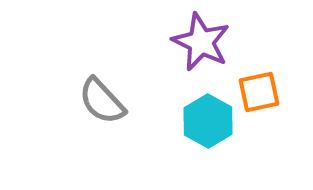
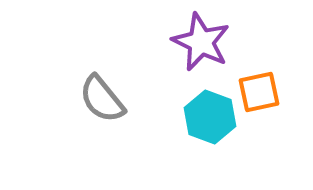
gray semicircle: moved 2 px up; rotated 4 degrees clockwise
cyan hexagon: moved 2 px right, 4 px up; rotated 9 degrees counterclockwise
